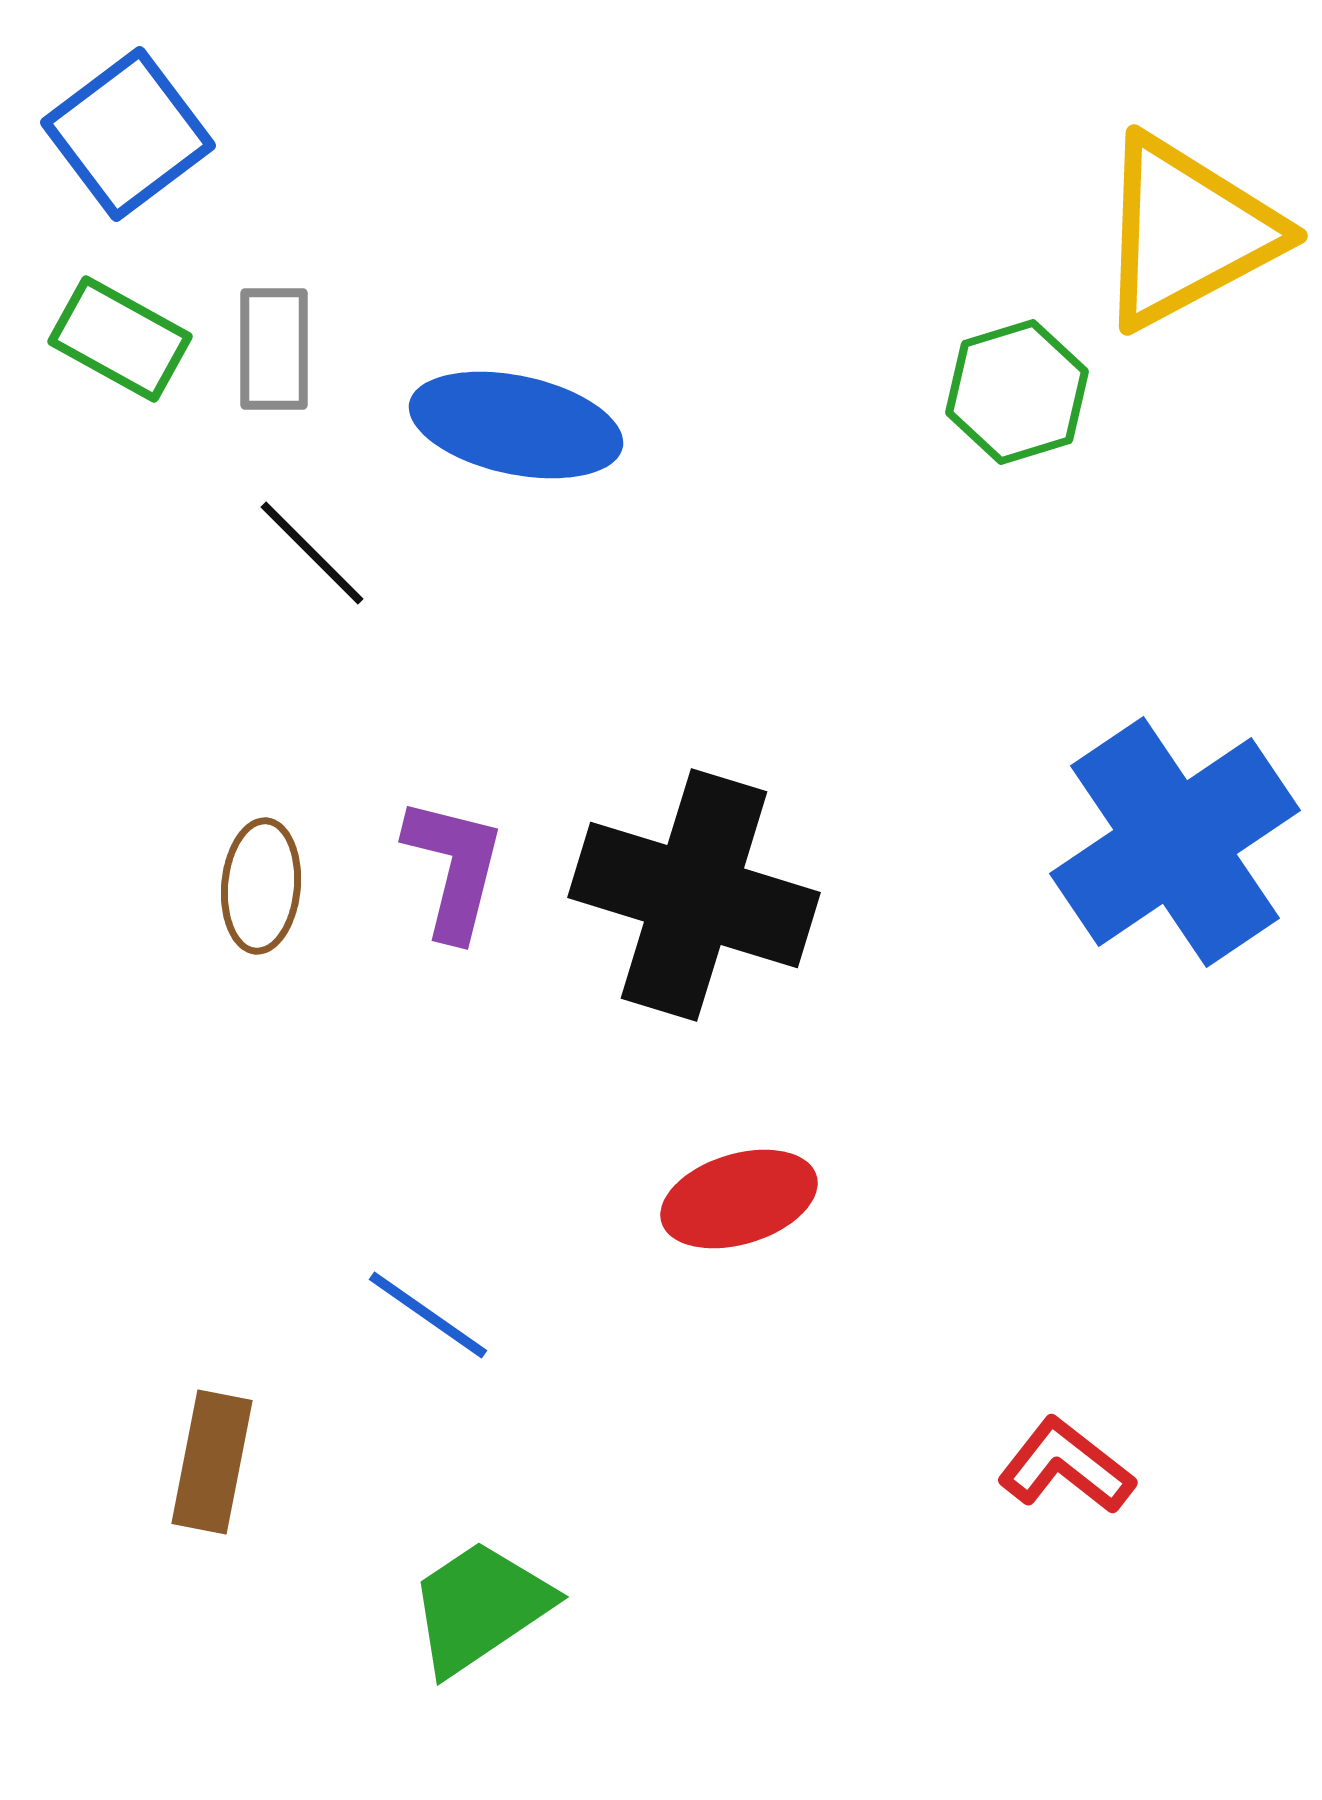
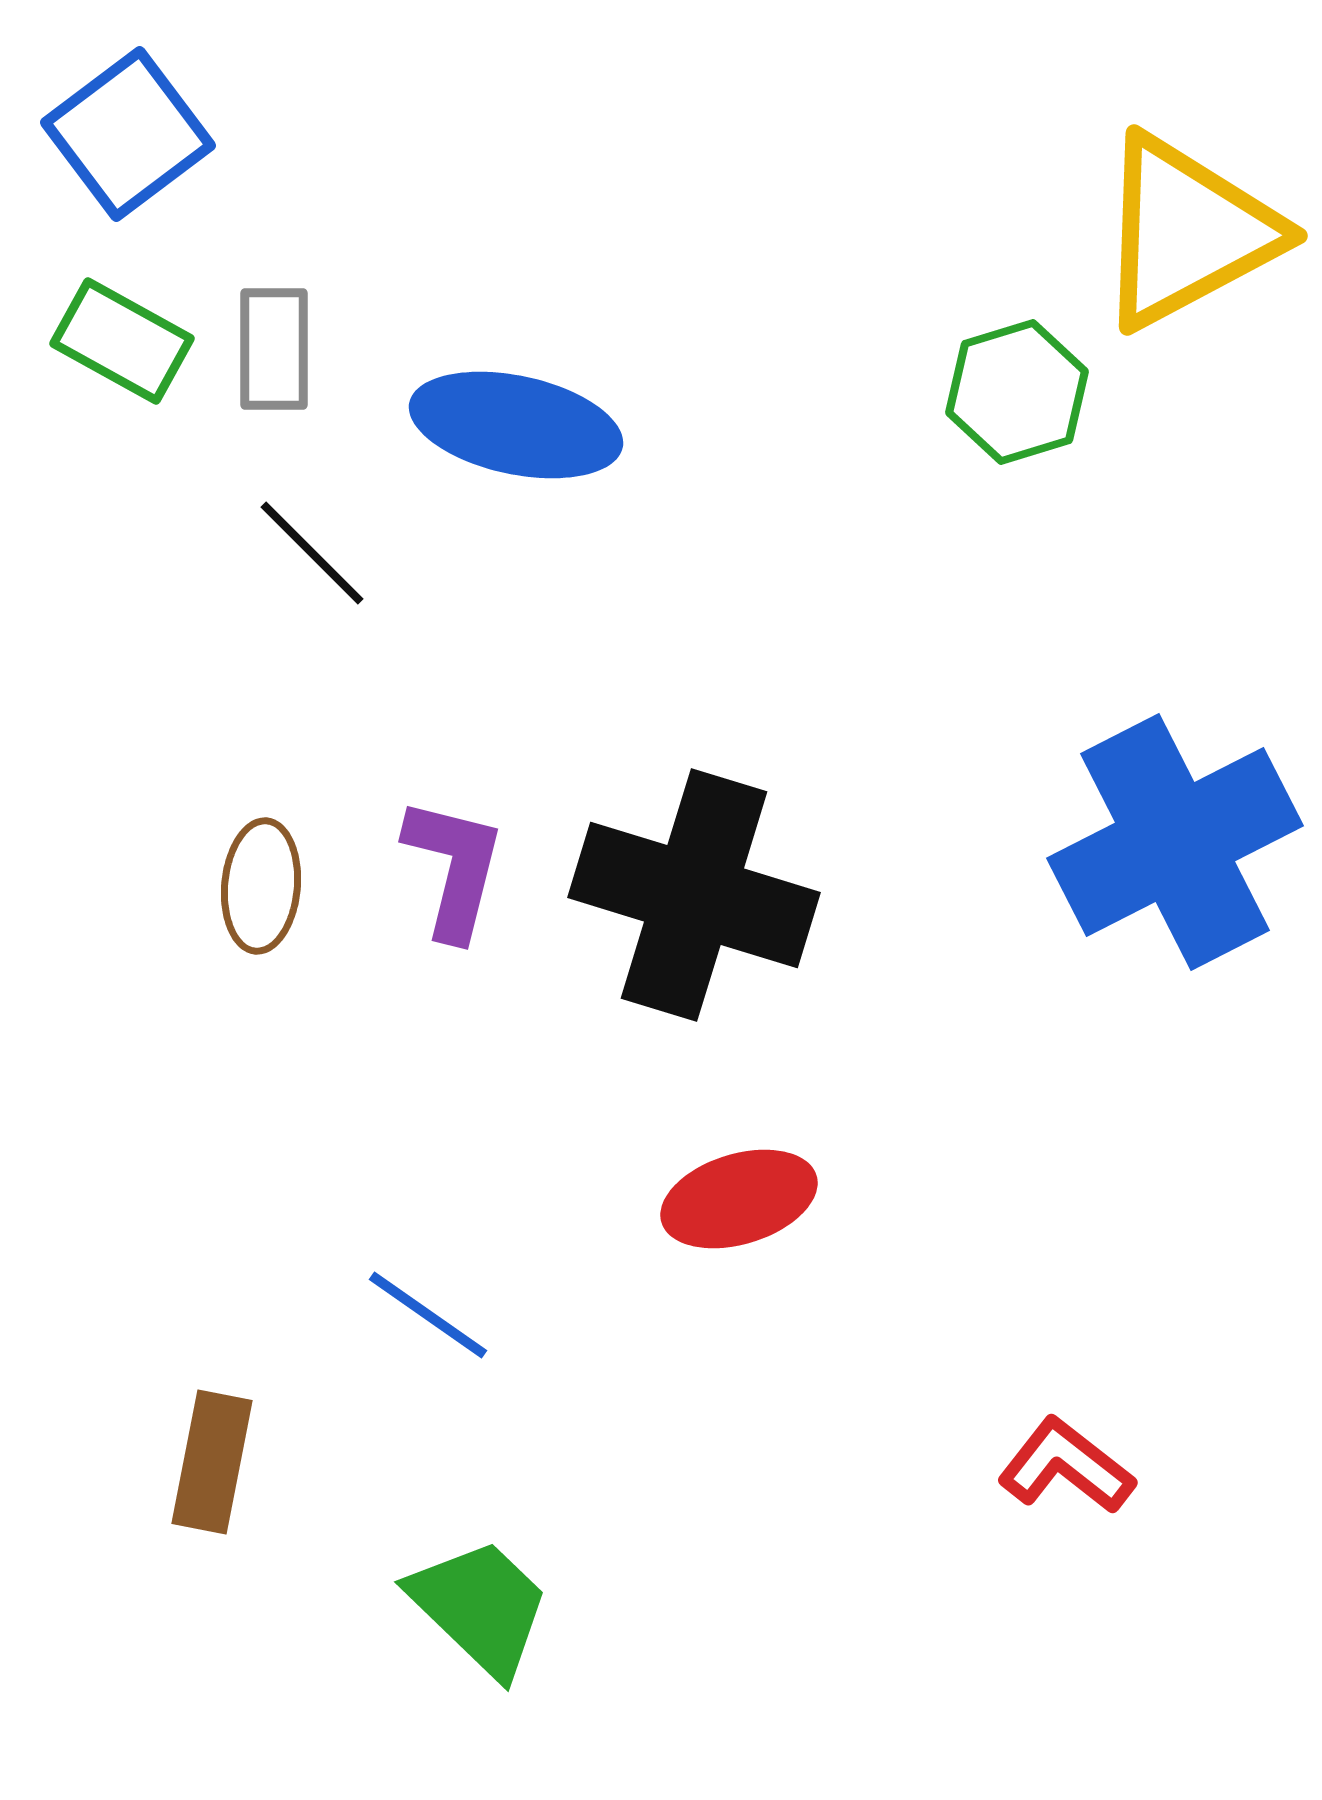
green rectangle: moved 2 px right, 2 px down
blue cross: rotated 7 degrees clockwise
green trapezoid: rotated 78 degrees clockwise
